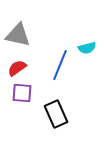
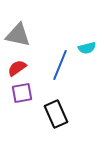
purple square: rotated 15 degrees counterclockwise
